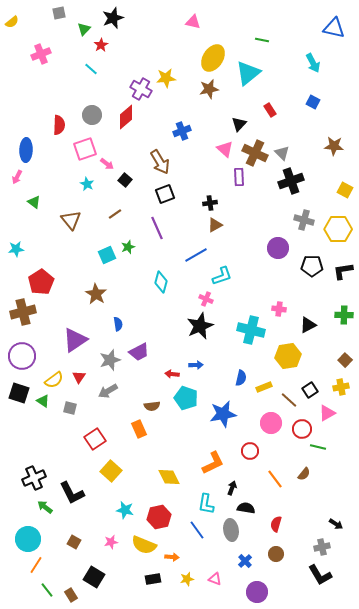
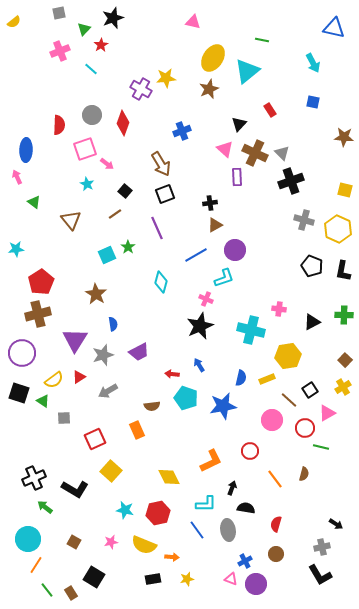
yellow semicircle at (12, 22): moved 2 px right
pink cross at (41, 54): moved 19 px right, 3 px up
cyan triangle at (248, 73): moved 1 px left, 2 px up
brown star at (209, 89): rotated 12 degrees counterclockwise
blue square at (313, 102): rotated 16 degrees counterclockwise
red diamond at (126, 117): moved 3 px left, 6 px down; rotated 30 degrees counterclockwise
brown star at (334, 146): moved 10 px right, 9 px up
brown arrow at (160, 162): moved 1 px right, 2 px down
pink arrow at (17, 177): rotated 128 degrees clockwise
purple rectangle at (239, 177): moved 2 px left
black square at (125, 180): moved 11 px down
yellow square at (345, 190): rotated 14 degrees counterclockwise
yellow hexagon at (338, 229): rotated 24 degrees clockwise
green star at (128, 247): rotated 16 degrees counterclockwise
purple circle at (278, 248): moved 43 px left, 2 px down
black pentagon at (312, 266): rotated 20 degrees clockwise
black L-shape at (343, 271): rotated 70 degrees counterclockwise
cyan L-shape at (222, 276): moved 2 px right, 2 px down
brown cross at (23, 312): moved 15 px right, 2 px down
blue semicircle at (118, 324): moved 5 px left
black triangle at (308, 325): moved 4 px right, 3 px up
purple triangle at (75, 340): rotated 24 degrees counterclockwise
purple circle at (22, 356): moved 3 px up
gray star at (110, 360): moved 7 px left, 5 px up
blue arrow at (196, 365): moved 3 px right; rotated 120 degrees counterclockwise
red triangle at (79, 377): rotated 24 degrees clockwise
yellow rectangle at (264, 387): moved 3 px right, 8 px up
yellow cross at (341, 387): moved 2 px right; rotated 21 degrees counterclockwise
gray square at (70, 408): moved 6 px left, 10 px down; rotated 16 degrees counterclockwise
blue star at (223, 414): moved 8 px up
pink circle at (271, 423): moved 1 px right, 3 px up
orange rectangle at (139, 429): moved 2 px left, 1 px down
red circle at (302, 429): moved 3 px right, 1 px up
red square at (95, 439): rotated 10 degrees clockwise
green line at (318, 447): moved 3 px right
orange L-shape at (213, 463): moved 2 px left, 2 px up
brown semicircle at (304, 474): rotated 24 degrees counterclockwise
black L-shape at (72, 493): moved 3 px right, 4 px up; rotated 32 degrees counterclockwise
cyan L-shape at (206, 504): rotated 100 degrees counterclockwise
red hexagon at (159, 517): moved 1 px left, 4 px up
gray ellipse at (231, 530): moved 3 px left
blue cross at (245, 561): rotated 16 degrees clockwise
pink triangle at (215, 579): moved 16 px right
purple circle at (257, 592): moved 1 px left, 8 px up
brown rectangle at (71, 595): moved 2 px up
